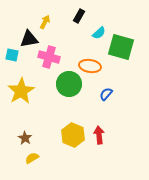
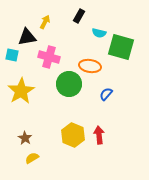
cyan semicircle: rotated 56 degrees clockwise
black triangle: moved 2 px left, 2 px up
